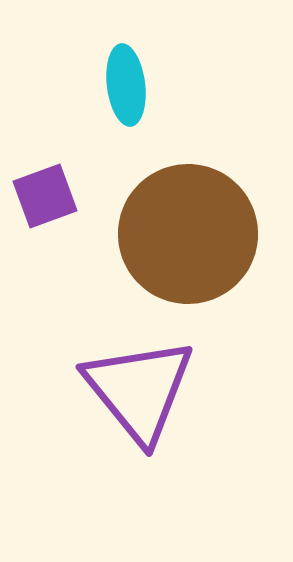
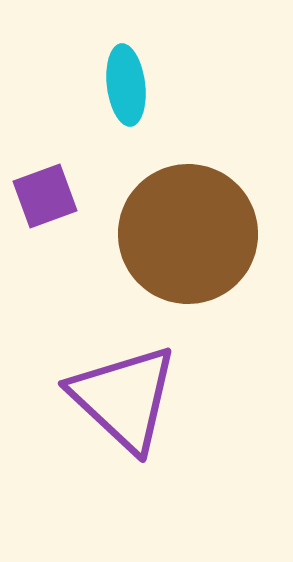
purple triangle: moved 15 px left, 8 px down; rotated 8 degrees counterclockwise
